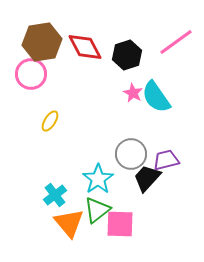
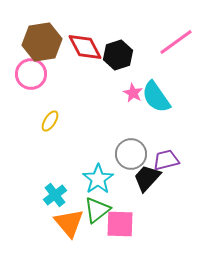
black hexagon: moved 9 px left
